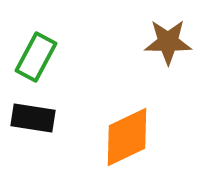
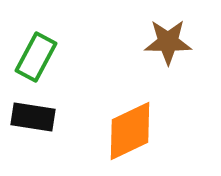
black rectangle: moved 1 px up
orange diamond: moved 3 px right, 6 px up
